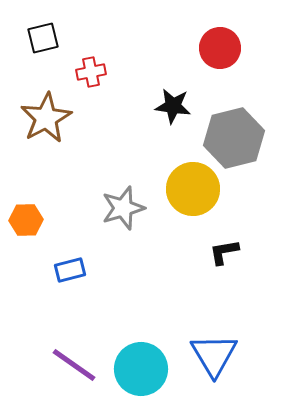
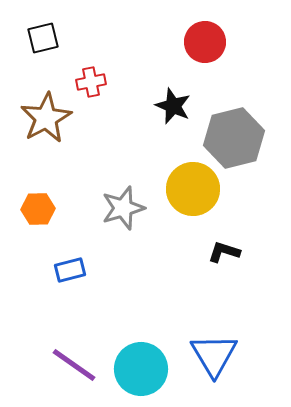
red circle: moved 15 px left, 6 px up
red cross: moved 10 px down
black star: rotated 15 degrees clockwise
orange hexagon: moved 12 px right, 11 px up
black L-shape: rotated 28 degrees clockwise
